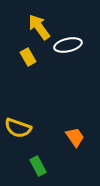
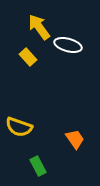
white ellipse: rotated 28 degrees clockwise
yellow rectangle: rotated 12 degrees counterclockwise
yellow semicircle: moved 1 px right, 1 px up
orange trapezoid: moved 2 px down
